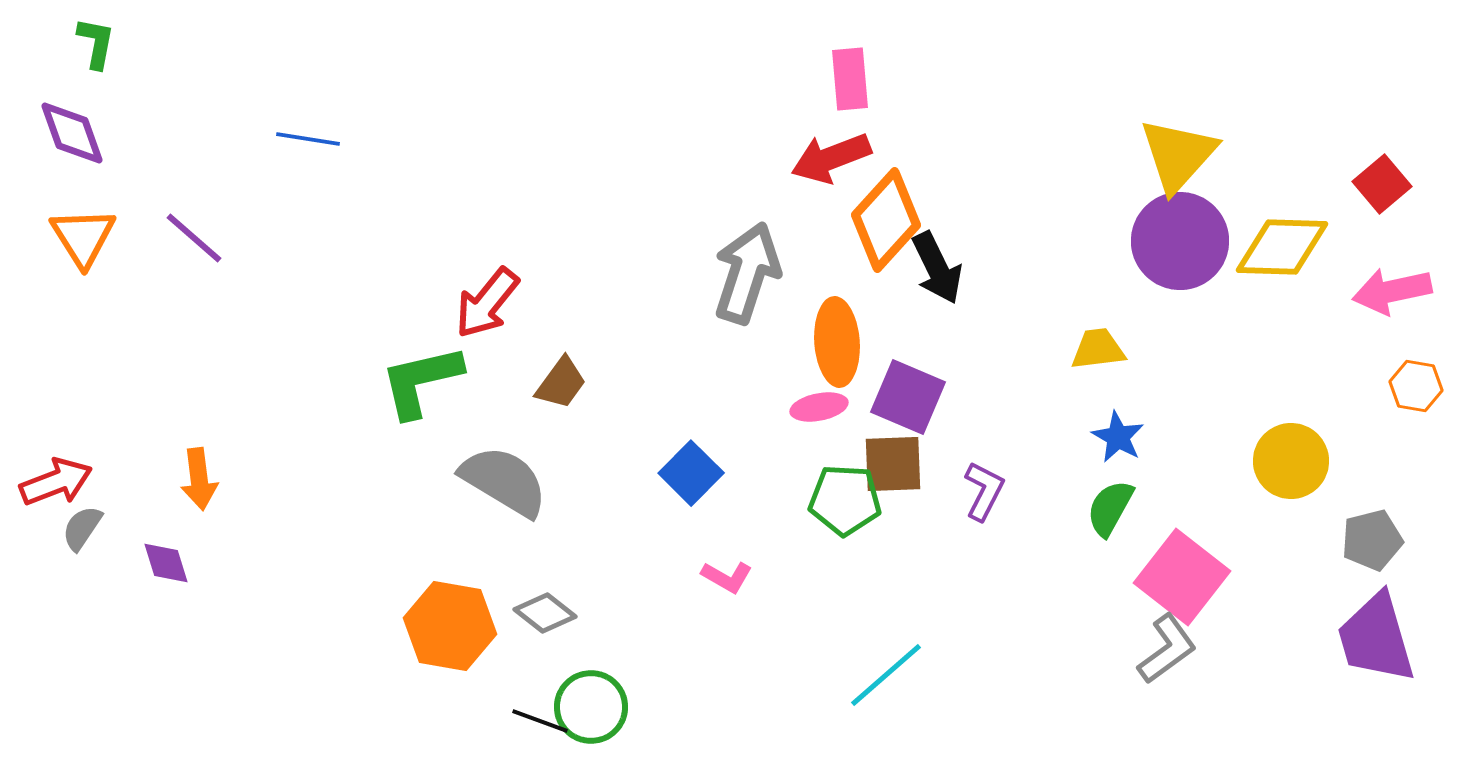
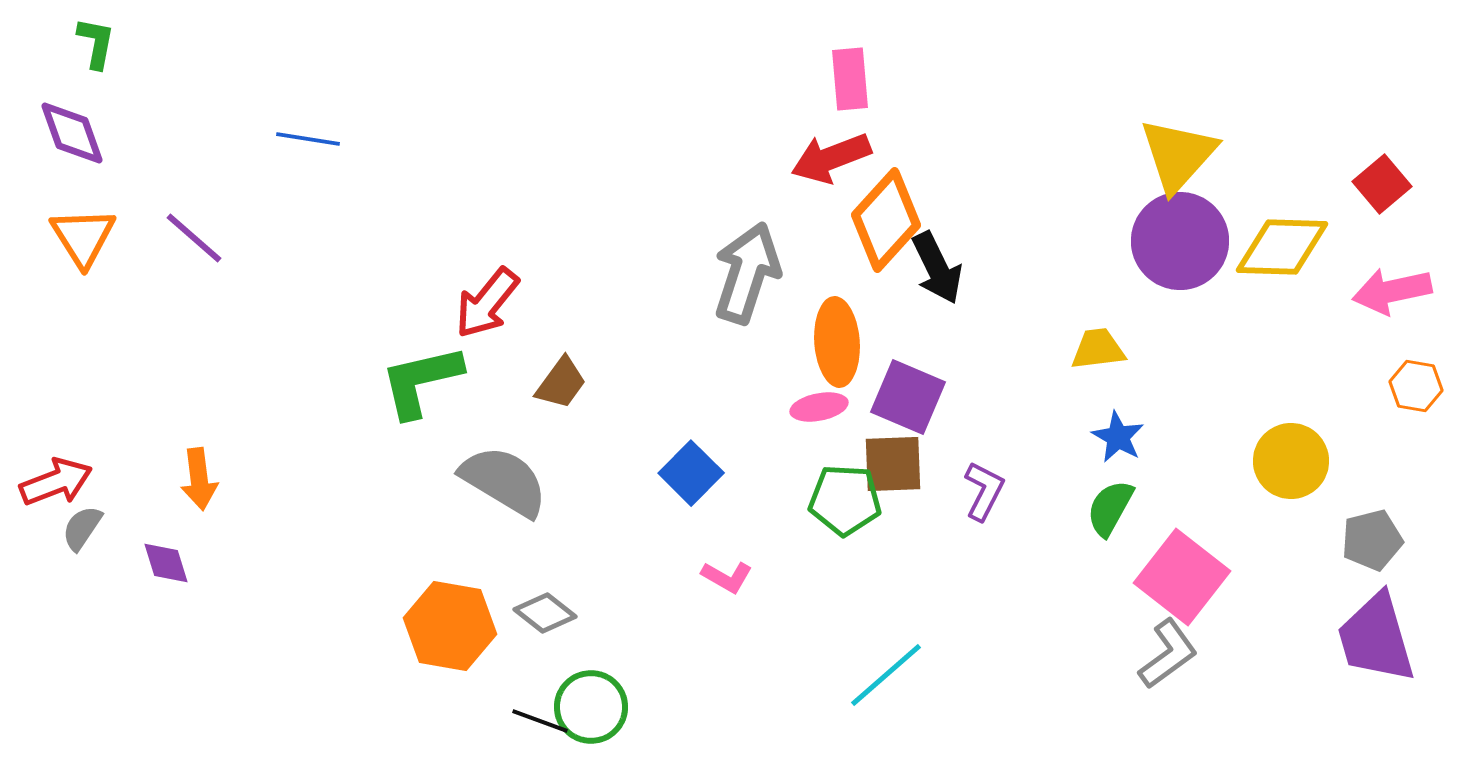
gray L-shape at (1167, 649): moved 1 px right, 5 px down
